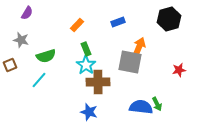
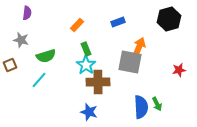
purple semicircle: rotated 24 degrees counterclockwise
blue semicircle: rotated 80 degrees clockwise
